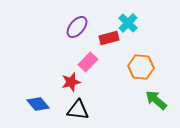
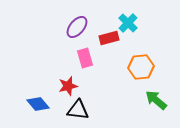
pink rectangle: moved 3 px left, 4 px up; rotated 60 degrees counterclockwise
orange hexagon: rotated 10 degrees counterclockwise
red star: moved 3 px left, 4 px down
